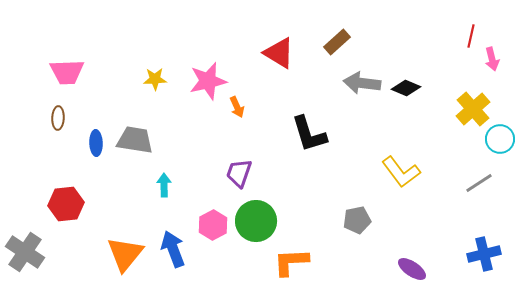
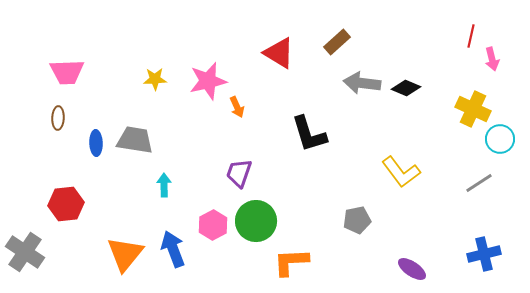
yellow cross: rotated 24 degrees counterclockwise
